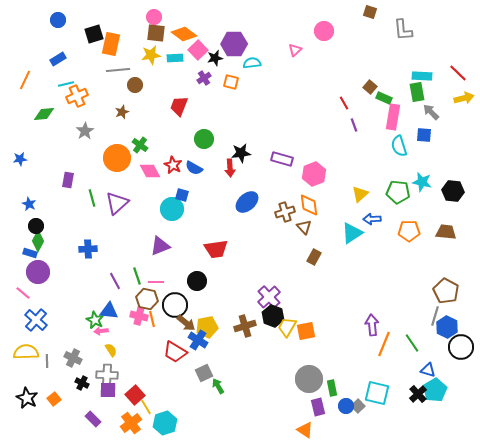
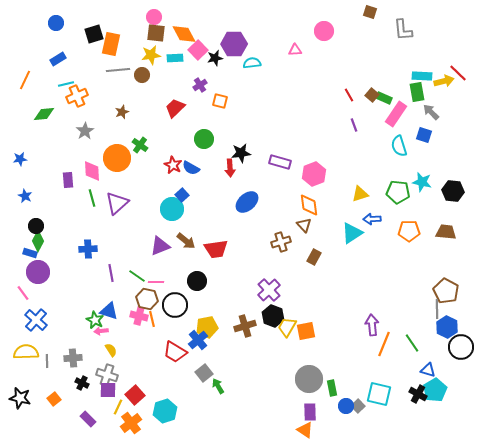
blue circle at (58, 20): moved 2 px left, 3 px down
orange diamond at (184, 34): rotated 25 degrees clockwise
pink triangle at (295, 50): rotated 40 degrees clockwise
purple cross at (204, 78): moved 4 px left, 7 px down
orange square at (231, 82): moved 11 px left, 19 px down
brown circle at (135, 85): moved 7 px right, 10 px up
brown square at (370, 87): moved 2 px right, 8 px down
yellow arrow at (464, 98): moved 20 px left, 17 px up
red line at (344, 103): moved 5 px right, 8 px up
red trapezoid at (179, 106): moved 4 px left, 2 px down; rotated 25 degrees clockwise
pink rectangle at (393, 117): moved 3 px right, 3 px up; rotated 25 degrees clockwise
blue square at (424, 135): rotated 14 degrees clockwise
purple rectangle at (282, 159): moved 2 px left, 3 px down
blue semicircle at (194, 168): moved 3 px left
pink diamond at (150, 171): moved 58 px left; rotated 25 degrees clockwise
purple rectangle at (68, 180): rotated 14 degrees counterclockwise
yellow triangle at (360, 194): rotated 24 degrees clockwise
blue square at (182, 195): rotated 32 degrees clockwise
blue star at (29, 204): moved 4 px left, 8 px up
brown cross at (285, 212): moved 4 px left, 30 px down
brown triangle at (304, 227): moved 2 px up
green line at (137, 276): rotated 36 degrees counterclockwise
purple line at (115, 281): moved 4 px left, 8 px up; rotated 18 degrees clockwise
pink line at (23, 293): rotated 14 degrees clockwise
purple cross at (269, 297): moved 7 px up
blue triangle at (109, 311): rotated 12 degrees clockwise
gray line at (435, 316): moved 2 px right, 7 px up; rotated 18 degrees counterclockwise
brown arrow at (186, 323): moved 82 px up
blue cross at (198, 340): rotated 18 degrees clockwise
gray cross at (73, 358): rotated 30 degrees counterclockwise
gray square at (204, 373): rotated 12 degrees counterclockwise
gray cross at (107, 375): rotated 15 degrees clockwise
cyan square at (377, 393): moved 2 px right, 1 px down
black cross at (418, 394): rotated 18 degrees counterclockwise
black star at (27, 398): moved 7 px left; rotated 15 degrees counterclockwise
yellow line at (146, 407): moved 28 px left; rotated 56 degrees clockwise
purple rectangle at (318, 407): moved 8 px left, 5 px down; rotated 12 degrees clockwise
purple rectangle at (93, 419): moved 5 px left
cyan hexagon at (165, 423): moved 12 px up
